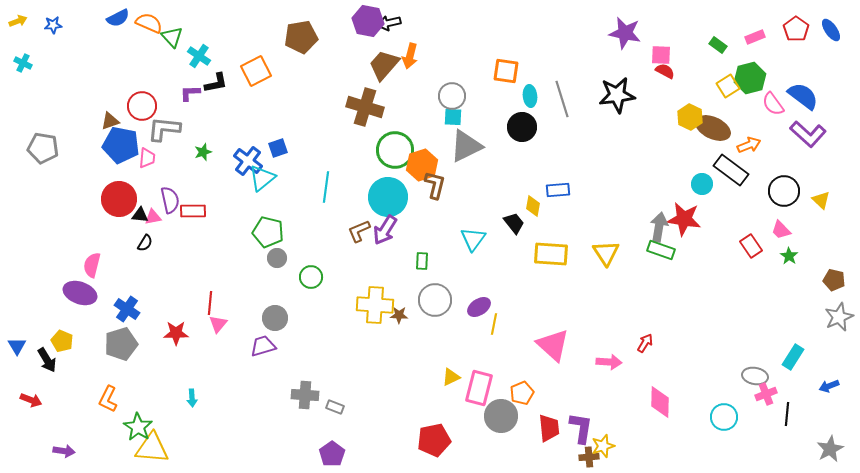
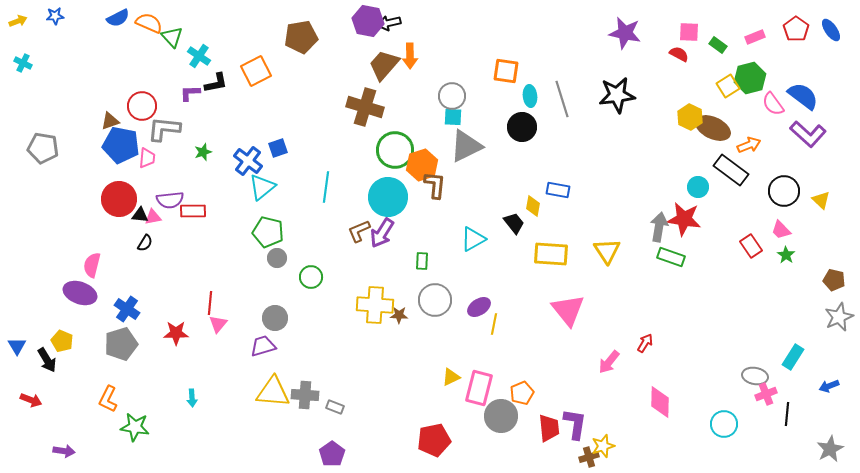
blue star at (53, 25): moved 2 px right, 9 px up
pink square at (661, 55): moved 28 px right, 23 px up
orange arrow at (410, 56): rotated 15 degrees counterclockwise
red semicircle at (665, 71): moved 14 px right, 17 px up
cyan triangle at (262, 178): moved 9 px down
cyan circle at (702, 184): moved 4 px left, 3 px down
brown L-shape at (435, 185): rotated 8 degrees counterclockwise
blue rectangle at (558, 190): rotated 15 degrees clockwise
purple semicircle at (170, 200): rotated 96 degrees clockwise
purple arrow at (385, 230): moved 3 px left, 3 px down
cyan triangle at (473, 239): rotated 24 degrees clockwise
green rectangle at (661, 250): moved 10 px right, 7 px down
yellow triangle at (606, 253): moved 1 px right, 2 px up
green star at (789, 256): moved 3 px left, 1 px up
pink triangle at (553, 345): moved 15 px right, 35 px up; rotated 9 degrees clockwise
pink arrow at (609, 362): rotated 125 degrees clockwise
cyan circle at (724, 417): moved 7 px down
green star at (138, 427): moved 3 px left; rotated 24 degrees counterclockwise
purple L-shape at (581, 428): moved 6 px left, 4 px up
yellow triangle at (152, 448): moved 121 px right, 56 px up
brown cross at (589, 457): rotated 12 degrees counterclockwise
